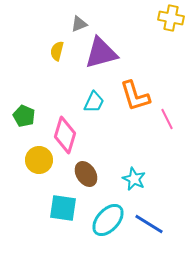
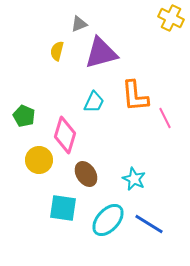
yellow cross: rotated 15 degrees clockwise
orange L-shape: rotated 12 degrees clockwise
pink line: moved 2 px left, 1 px up
